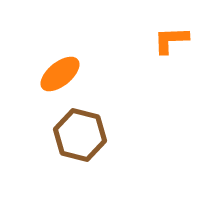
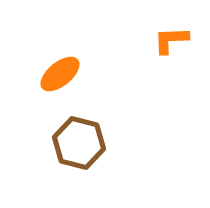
brown hexagon: moved 1 px left, 8 px down
